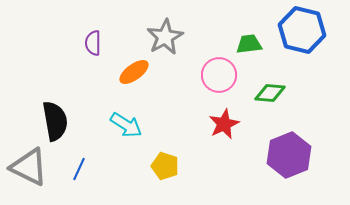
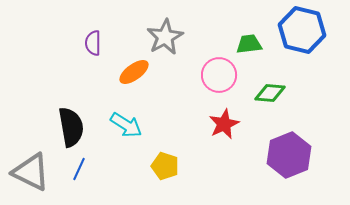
black semicircle: moved 16 px right, 6 px down
gray triangle: moved 2 px right, 5 px down
